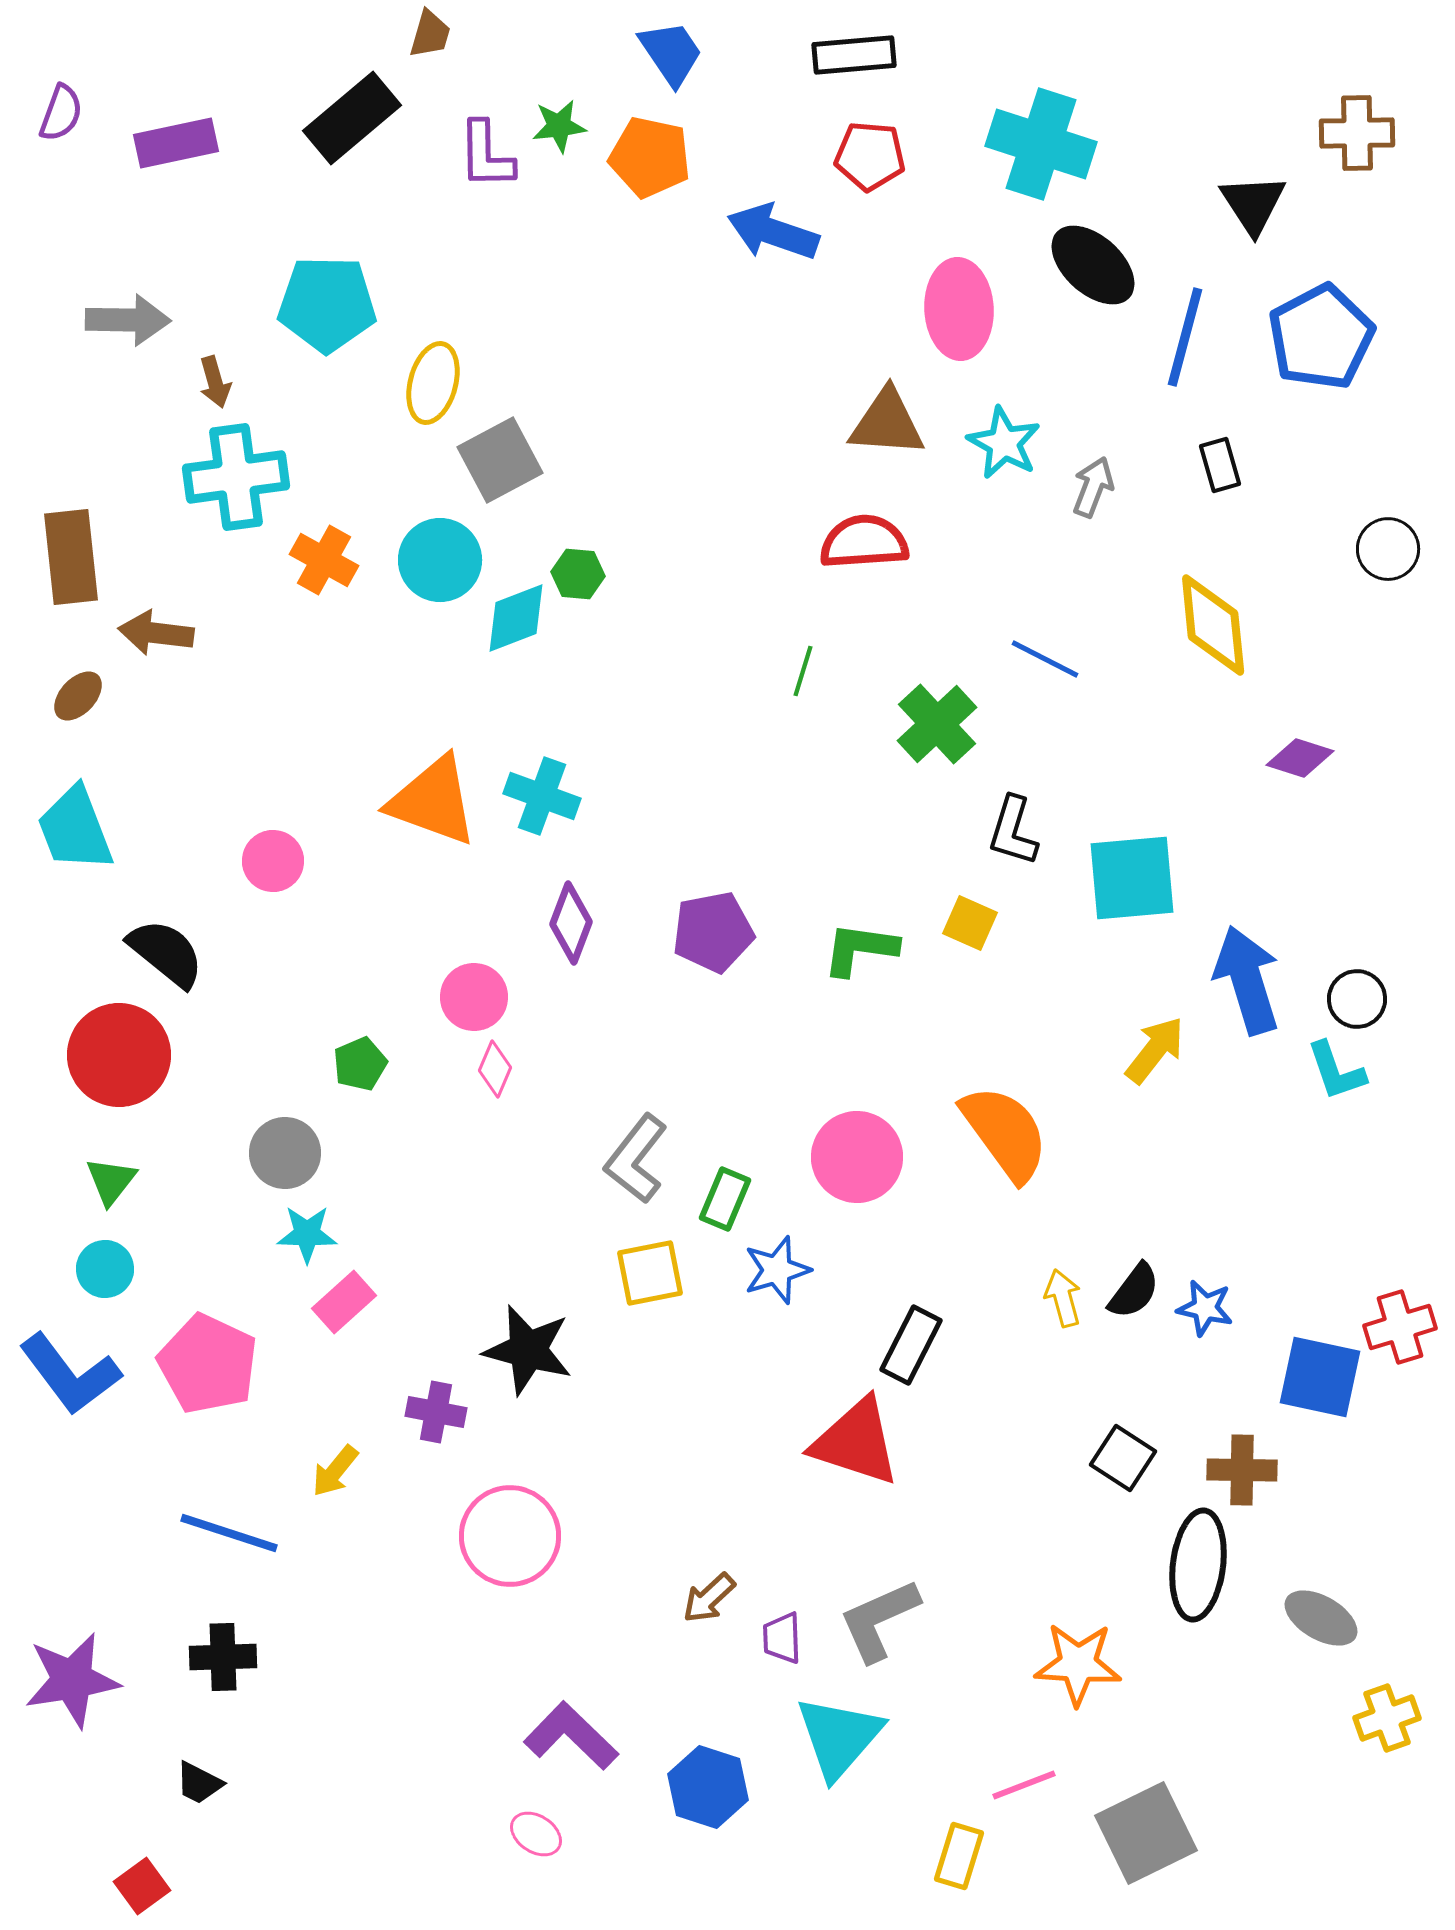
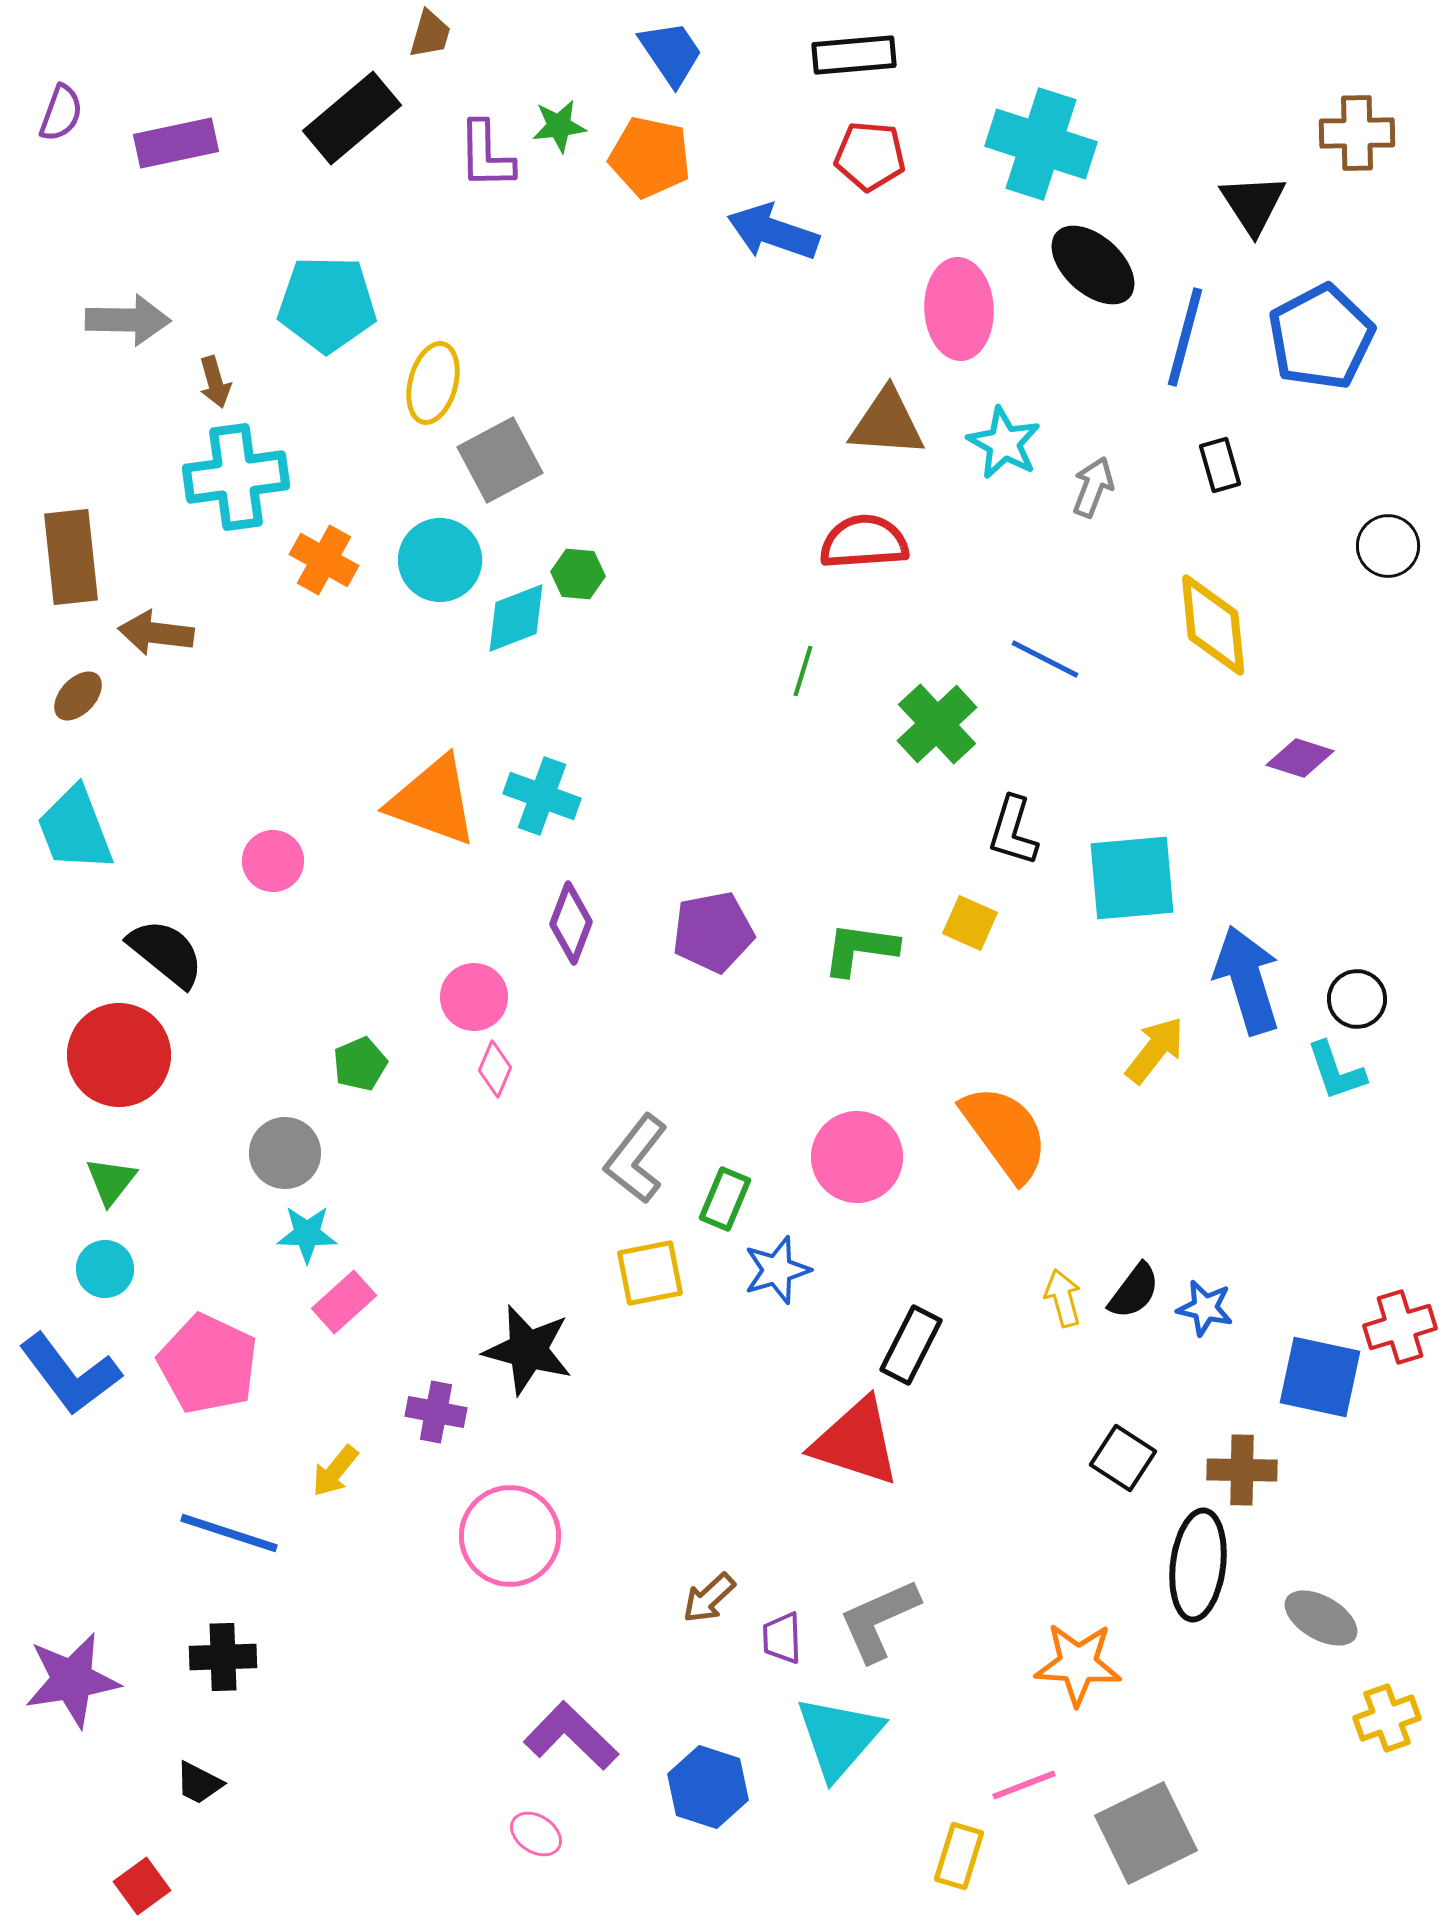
black circle at (1388, 549): moved 3 px up
